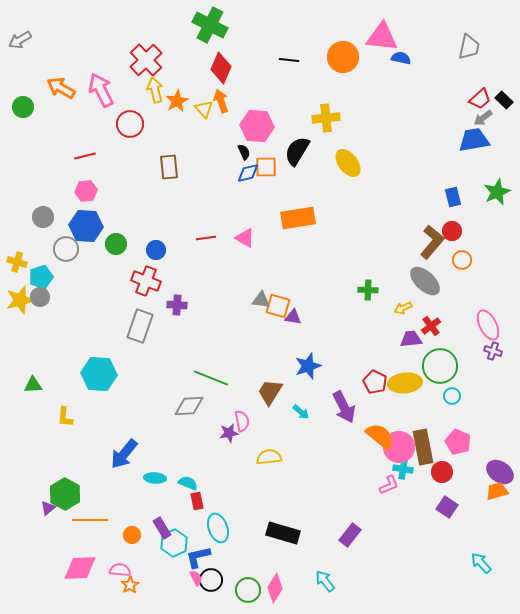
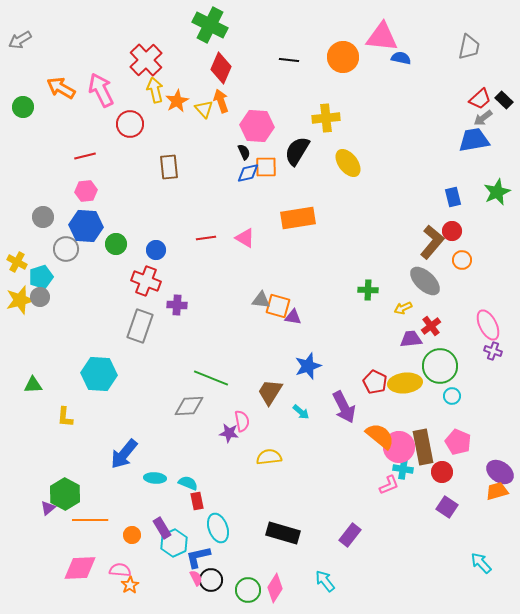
yellow cross at (17, 262): rotated 12 degrees clockwise
purple star at (229, 433): rotated 18 degrees clockwise
